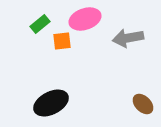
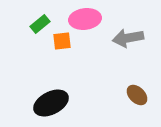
pink ellipse: rotated 12 degrees clockwise
brown ellipse: moved 6 px left, 9 px up
